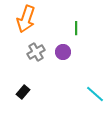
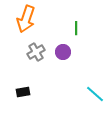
black rectangle: rotated 40 degrees clockwise
